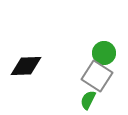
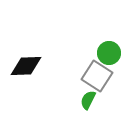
green circle: moved 5 px right
